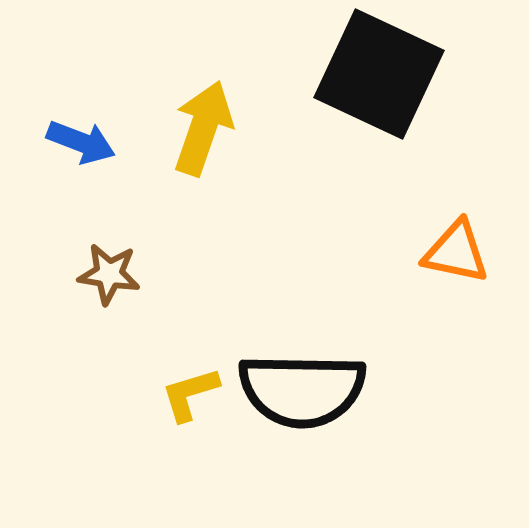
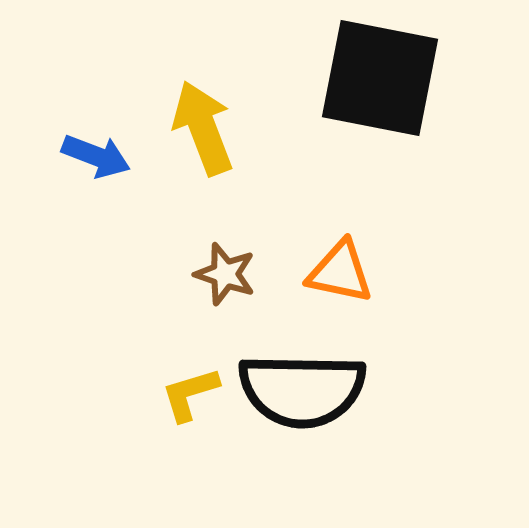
black square: moved 1 px right, 4 px down; rotated 14 degrees counterclockwise
yellow arrow: rotated 40 degrees counterclockwise
blue arrow: moved 15 px right, 14 px down
orange triangle: moved 116 px left, 20 px down
brown star: moved 116 px right; rotated 10 degrees clockwise
